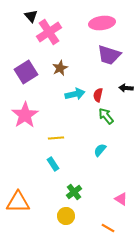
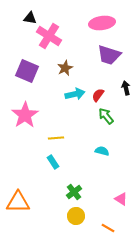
black triangle: moved 1 px left, 2 px down; rotated 40 degrees counterclockwise
pink cross: moved 4 px down; rotated 25 degrees counterclockwise
brown star: moved 5 px right
purple square: moved 1 px right, 1 px up; rotated 35 degrees counterclockwise
black arrow: rotated 72 degrees clockwise
red semicircle: rotated 24 degrees clockwise
cyan semicircle: moved 2 px right, 1 px down; rotated 64 degrees clockwise
cyan rectangle: moved 2 px up
yellow circle: moved 10 px right
